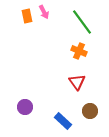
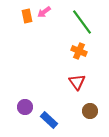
pink arrow: rotated 80 degrees clockwise
blue rectangle: moved 14 px left, 1 px up
